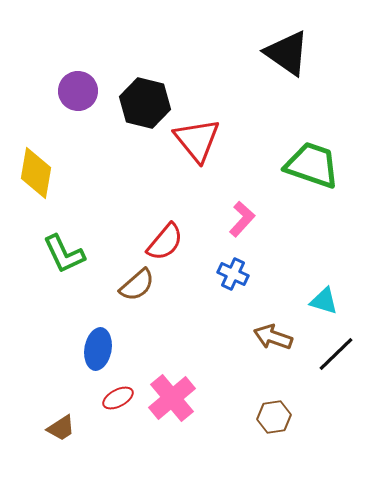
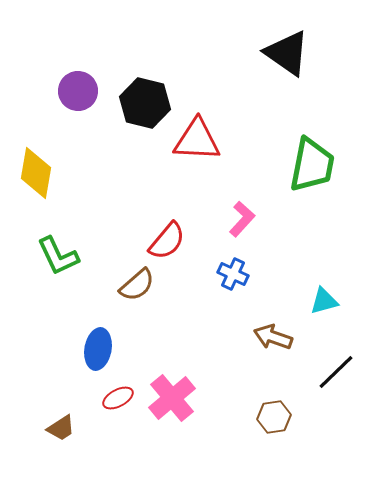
red triangle: rotated 48 degrees counterclockwise
green trapezoid: rotated 82 degrees clockwise
red semicircle: moved 2 px right, 1 px up
green L-shape: moved 6 px left, 2 px down
cyan triangle: rotated 32 degrees counterclockwise
black line: moved 18 px down
